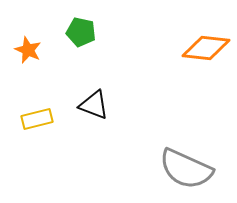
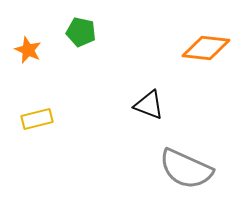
black triangle: moved 55 px right
